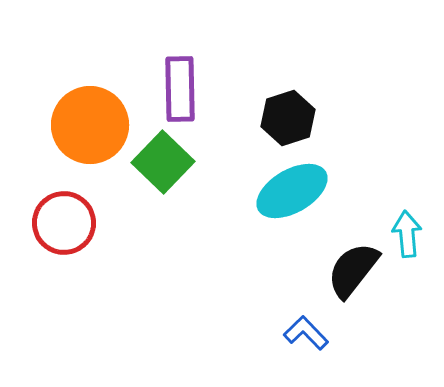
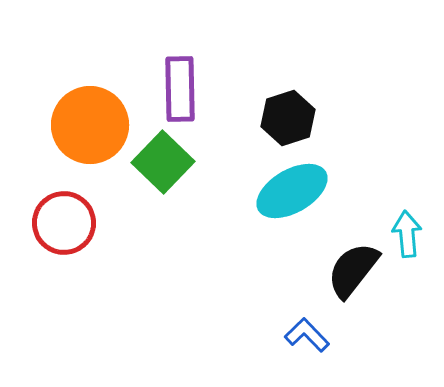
blue L-shape: moved 1 px right, 2 px down
